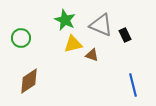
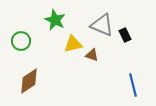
green star: moved 10 px left
gray triangle: moved 1 px right
green circle: moved 3 px down
